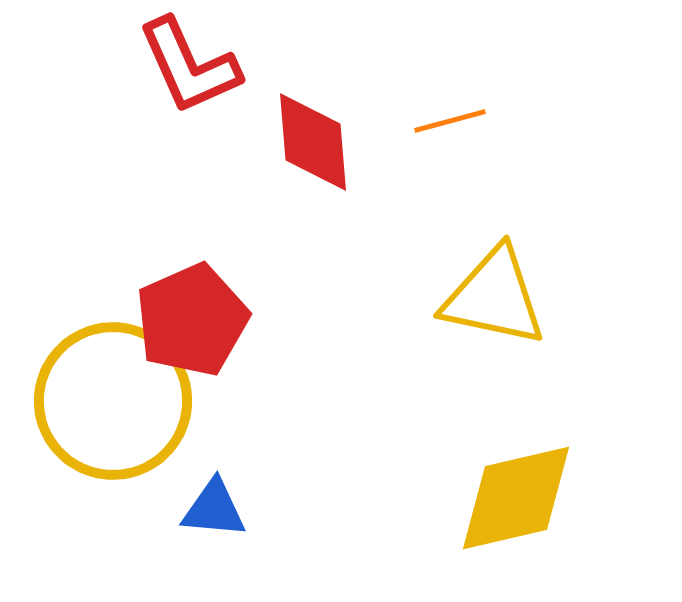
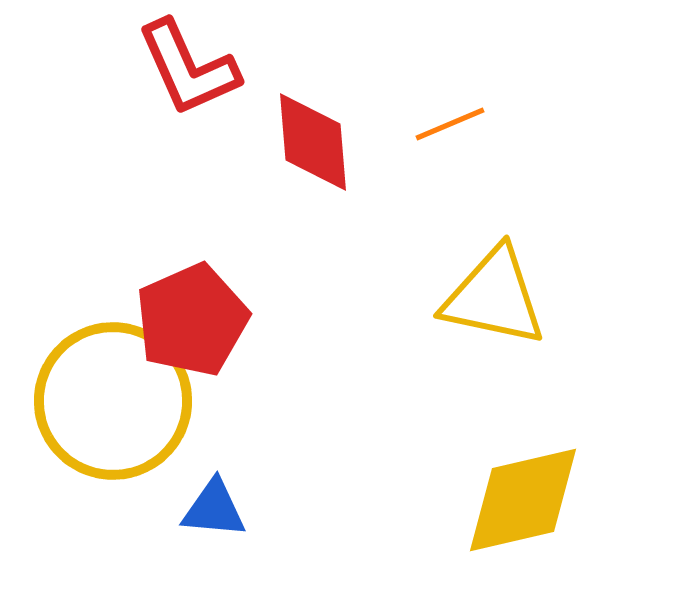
red L-shape: moved 1 px left, 2 px down
orange line: moved 3 px down; rotated 8 degrees counterclockwise
yellow diamond: moved 7 px right, 2 px down
